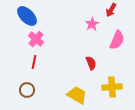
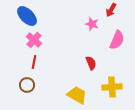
pink star: rotated 24 degrees counterclockwise
pink cross: moved 2 px left, 1 px down
brown circle: moved 5 px up
